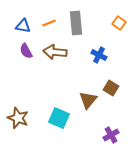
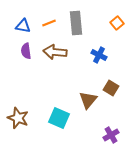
orange square: moved 2 px left; rotated 16 degrees clockwise
purple semicircle: rotated 21 degrees clockwise
